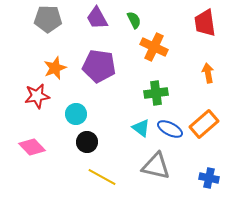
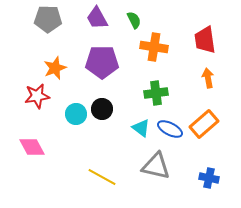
red trapezoid: moved 17 px down
orange cross: rotated 16 degrees counterclockwise
purple pentagon: moved 3 px right, 4 px up; rotated 8 degrees counterclockwise
orange arrow: moved 5 px down
black circle: moved 15 px right, 33 px up
pink diamond: rotated 16 degrees clockwise
